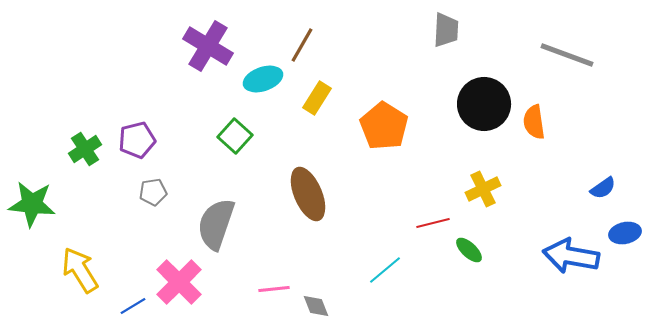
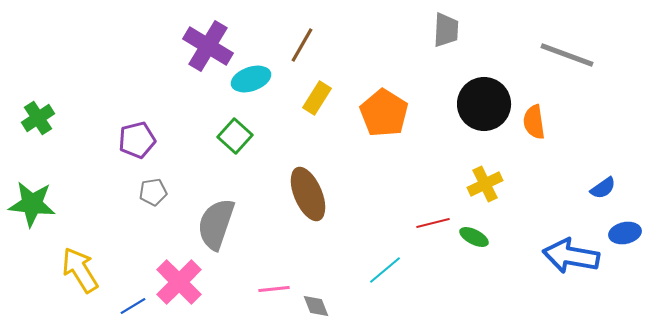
cyan ellipse: moved 12 px left
orange pentagon: moved 13 px up
green cross: moved 47 px left, 31 px up
yellow cross: moved 2 px right, 5 px up
green ellipse: moved 5 px right, 13 px up; rotated 16 degrees counterclockwise
